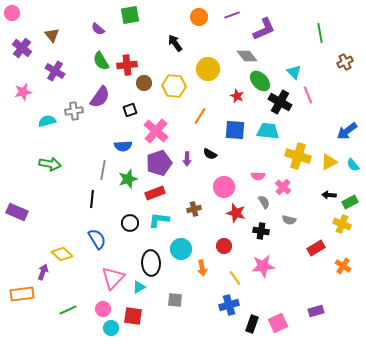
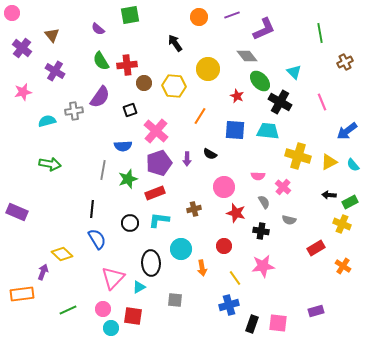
pink line at (308, 95): moved 14 px right, 7 px down
black line at (92, 199): moved 10 px down
pink square at (278, 323): rotated 30 degrees clockwise
